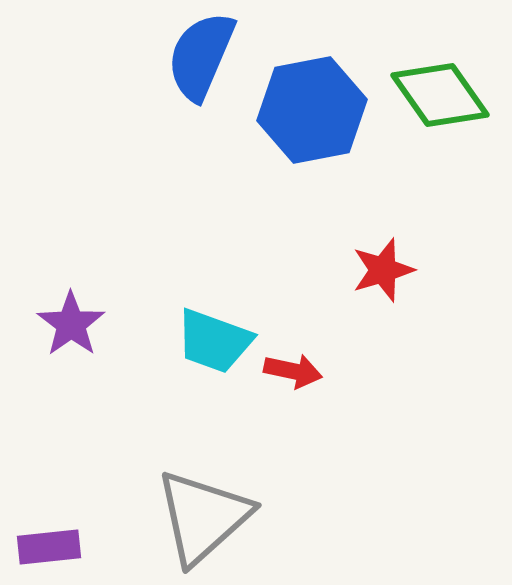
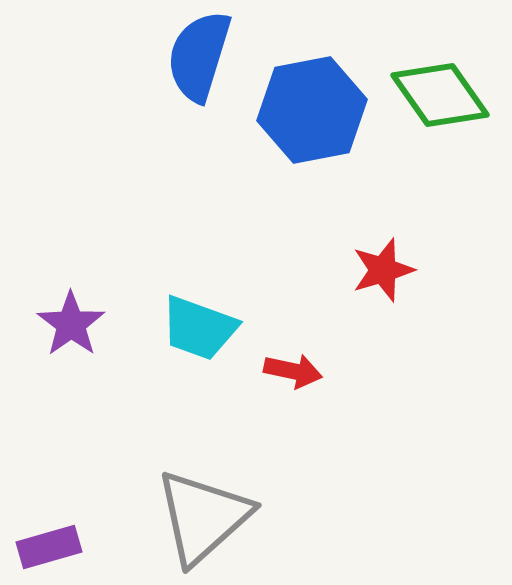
blue semicircle: moved 2 px left; rotated 6 degrees counterclockwise
cyan trapezoid: moved 15 px left, 13 px up
purple rectangle: rotated 10 degrees counterclockwise
